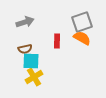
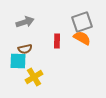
cyan square: moved 13 px left
